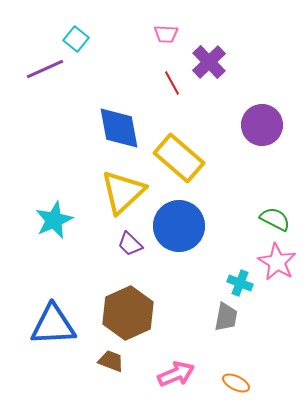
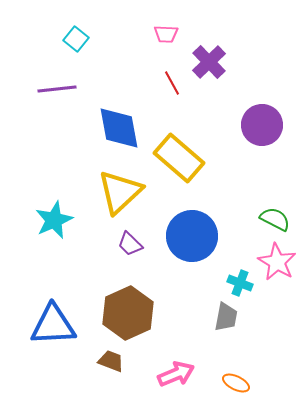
purple line: moved 12 px right, 20 px down; rotated 18 degrees clockwise
yellow triangle: moved 3 px left
blue circle: moved 13 px right, 10 px down
